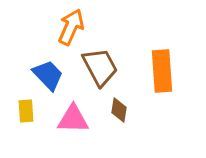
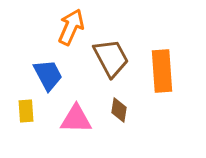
brown trapezoid: moved 11 px right, 9 px up
blue trapezoid: rotated 16 degrees clockwise
pink triangle: moved 3 px right
